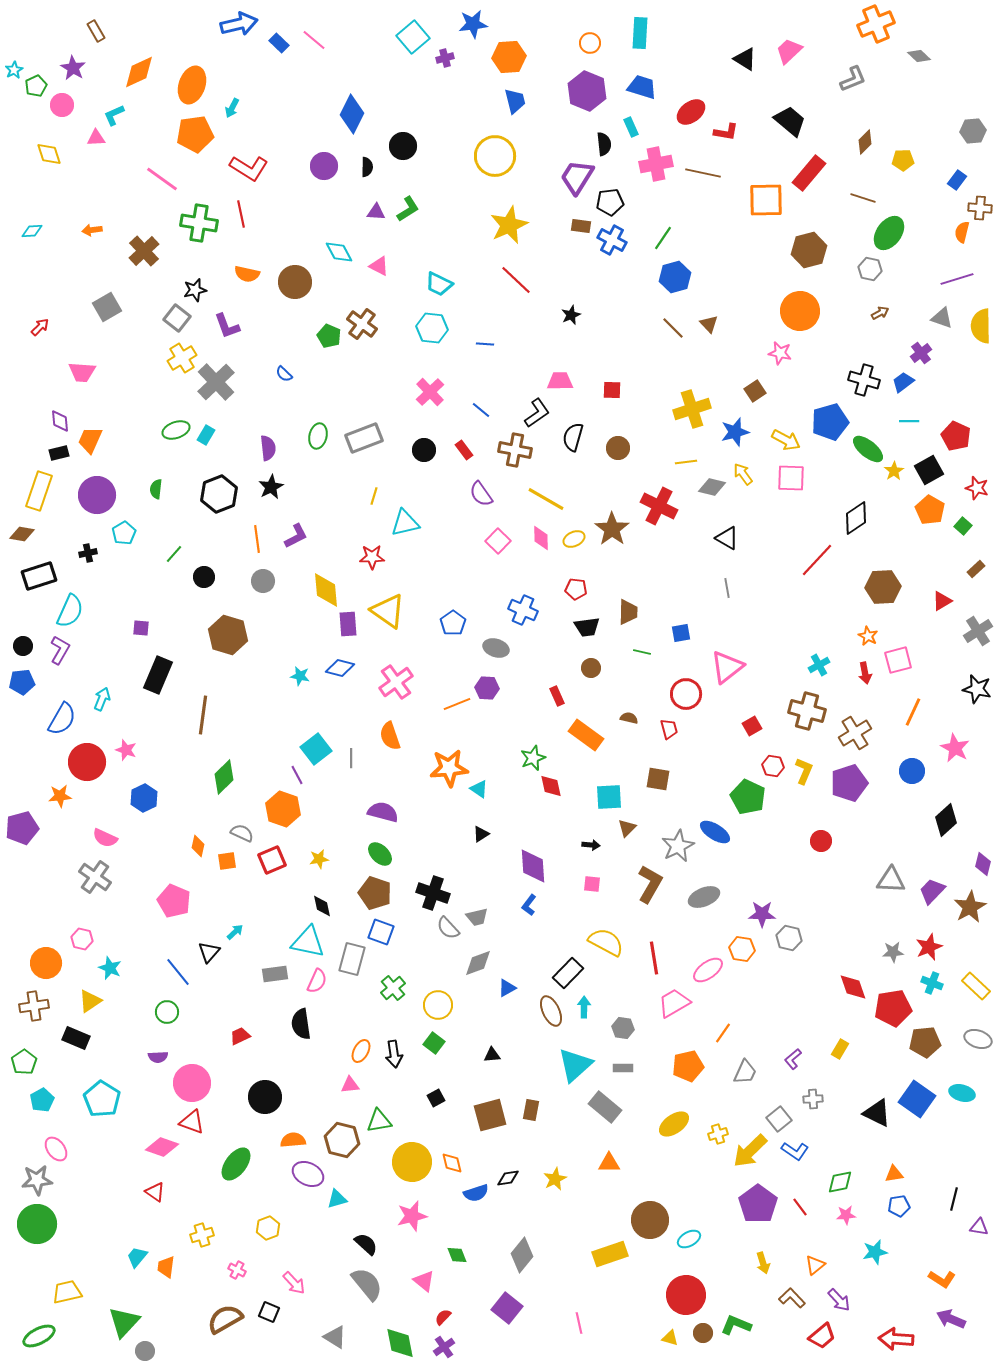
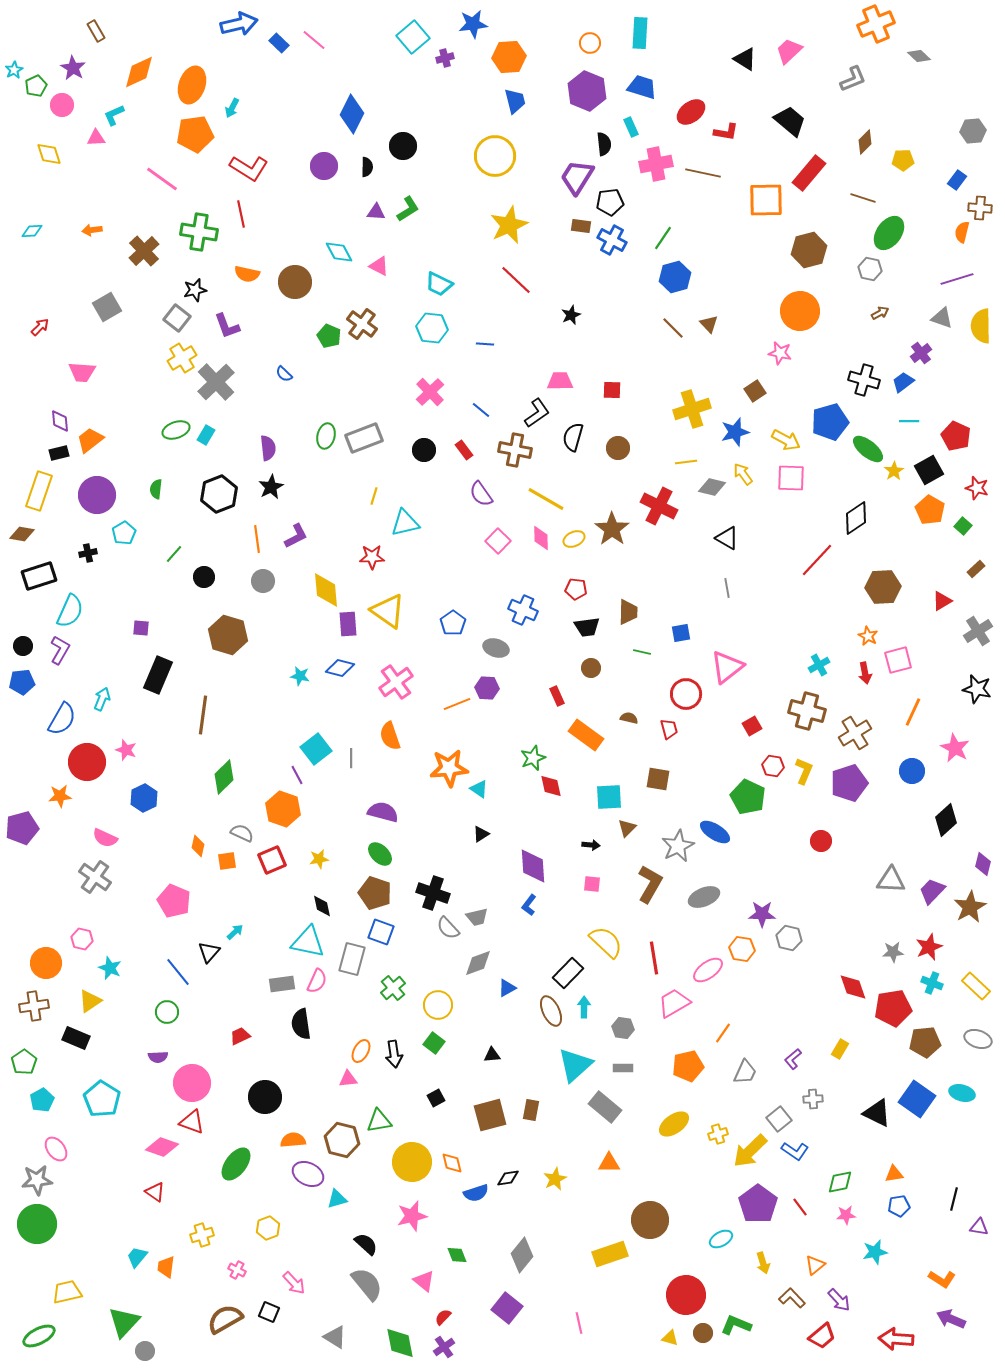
green cross at (199, 223): moved 9 px down
green ellipse at (318, 436): moved 8 px right
orange trapezoid at (90, 440): rotated 28 degrees clockwise
yellow semicircle at (606, 942): rotated 15 degrees clockwise
gray rectangle at (275, 974): moved 7 px right, 10 px down
pink triangle at (350, 1085): moved 2 px left, 6 px up
cyan ellipse at (689, 1239): moved 32 px right
